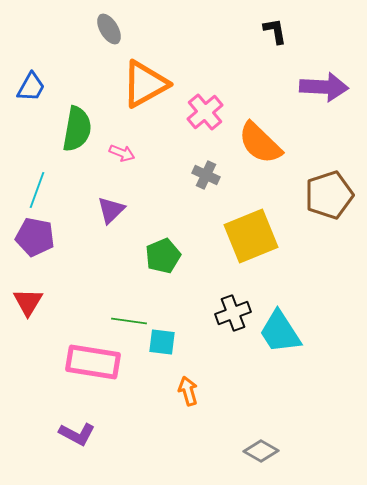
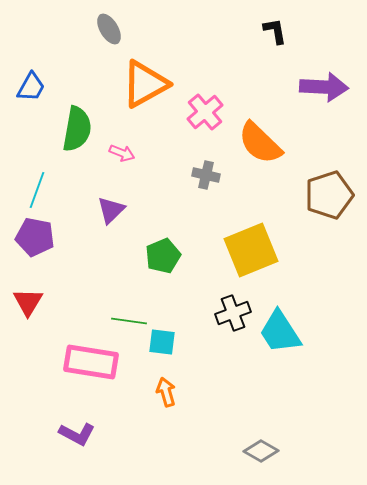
gray cross: rotated 12 degrees counterclockwise
yellow square: moved 14 px down
pink rectangle: moved 2 px left
orange arrow: moved 22 px left, 1 px down
